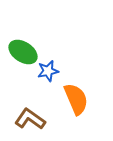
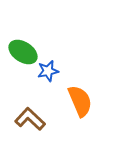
orange semicircle: moved 4 px right, 2 px down
brown L-shape: rotated 8 degrees clockwise
